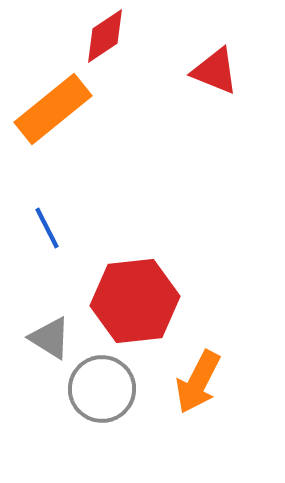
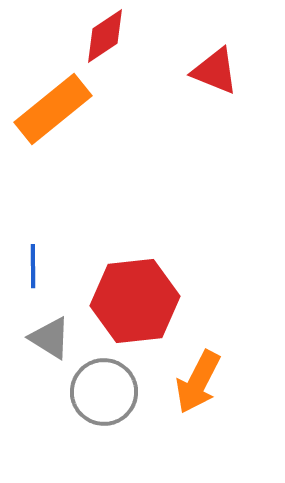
blue line: moved 14 px left, 38 px down; rotated 27 degrees clockwise
gray circle: moved 2 px right, 3 px down
